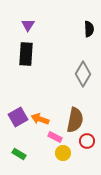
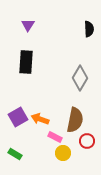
black rectangle: moved 8 px down
gray diamond: moved 3 px left, 4 px down
green rectangle: moved 4 px left
